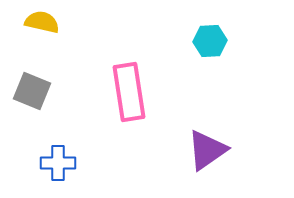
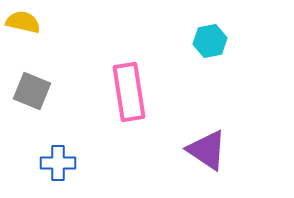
yellow semicircle: moved 19 px left
cyan hexagon: rotated 8 degrees counterclockwise
purple triangle: rotated 51 degrees counterclockwise
